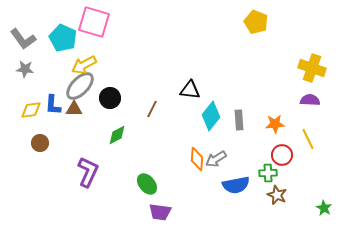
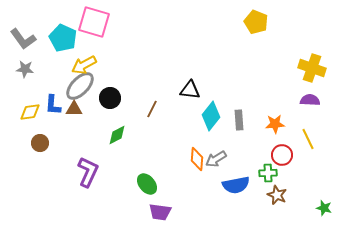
yellow diamond: moved 1 px left, 2 px down
green star: rotated 14 degrees counterclockwise
